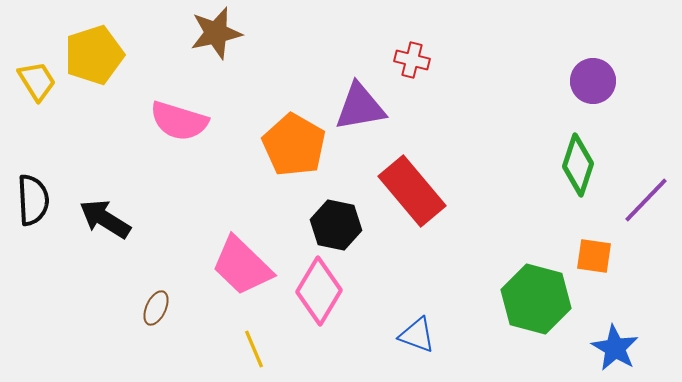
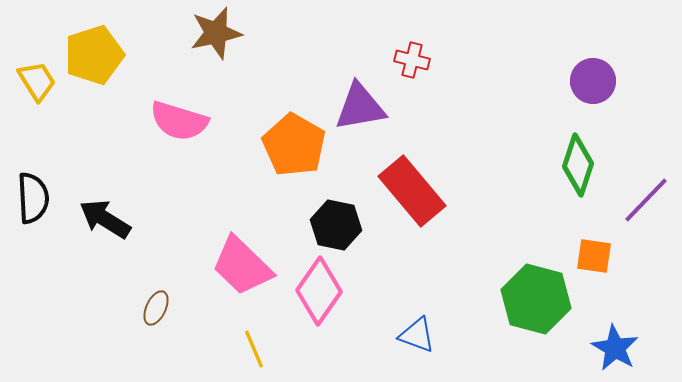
black semicircle: moved 2 px up
pink diamond: rotated 4 degrees clockwise
